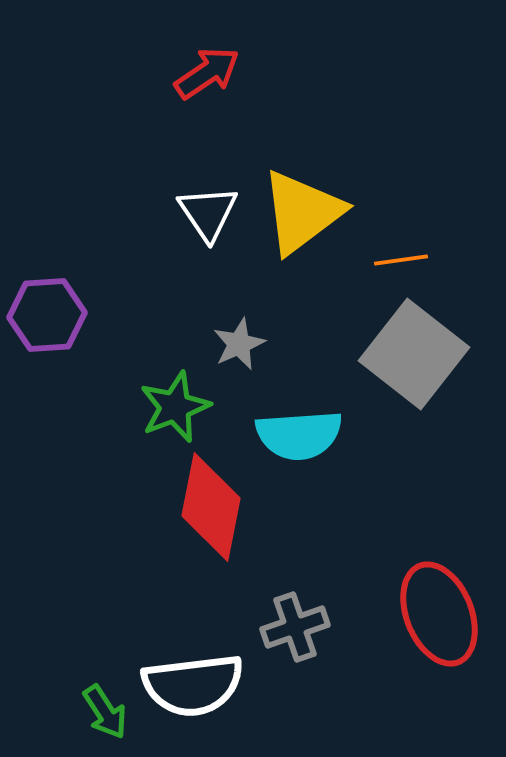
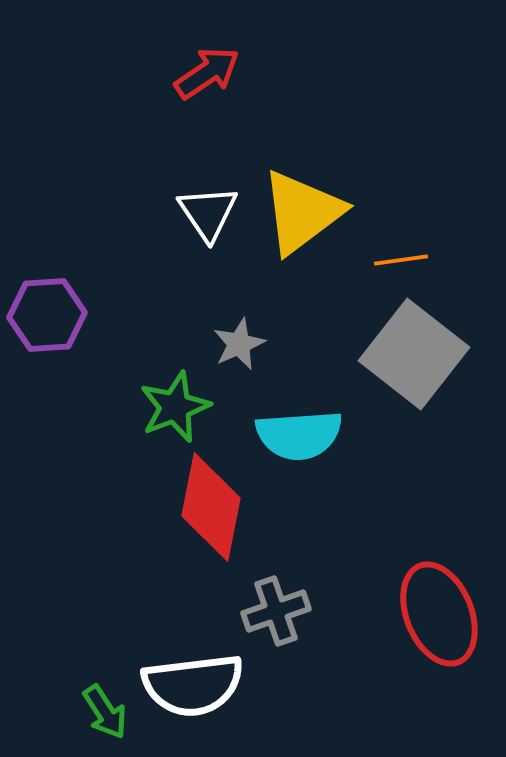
gray cross: moved 19 px left, 16 px up
